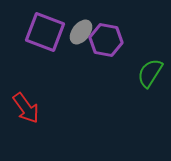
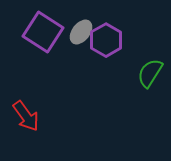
purple square: moved 2 px left; rotated 12 degrees clockwise
purple hexagon: rotated 20 degrees clockwise
red arrow: moved 8 px down
